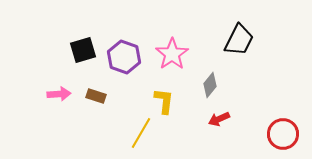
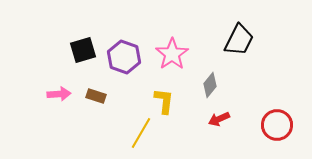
red circle: moved 6 px left, 9 px up
